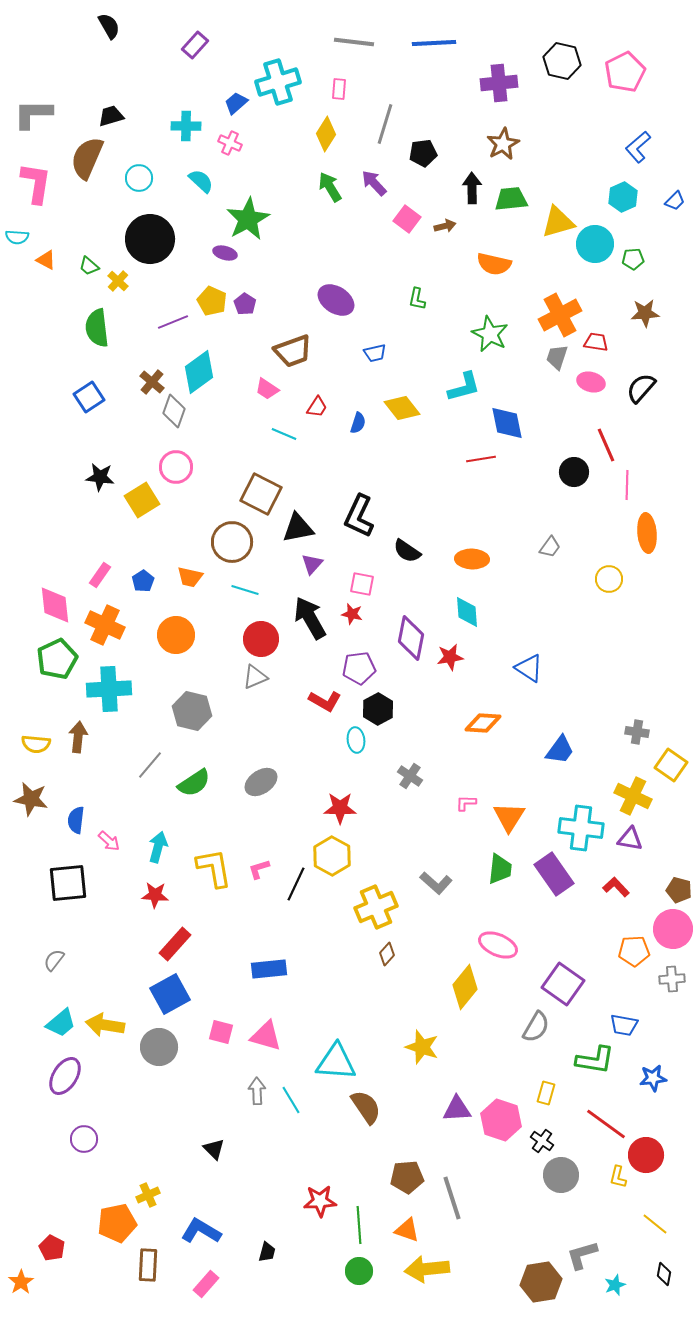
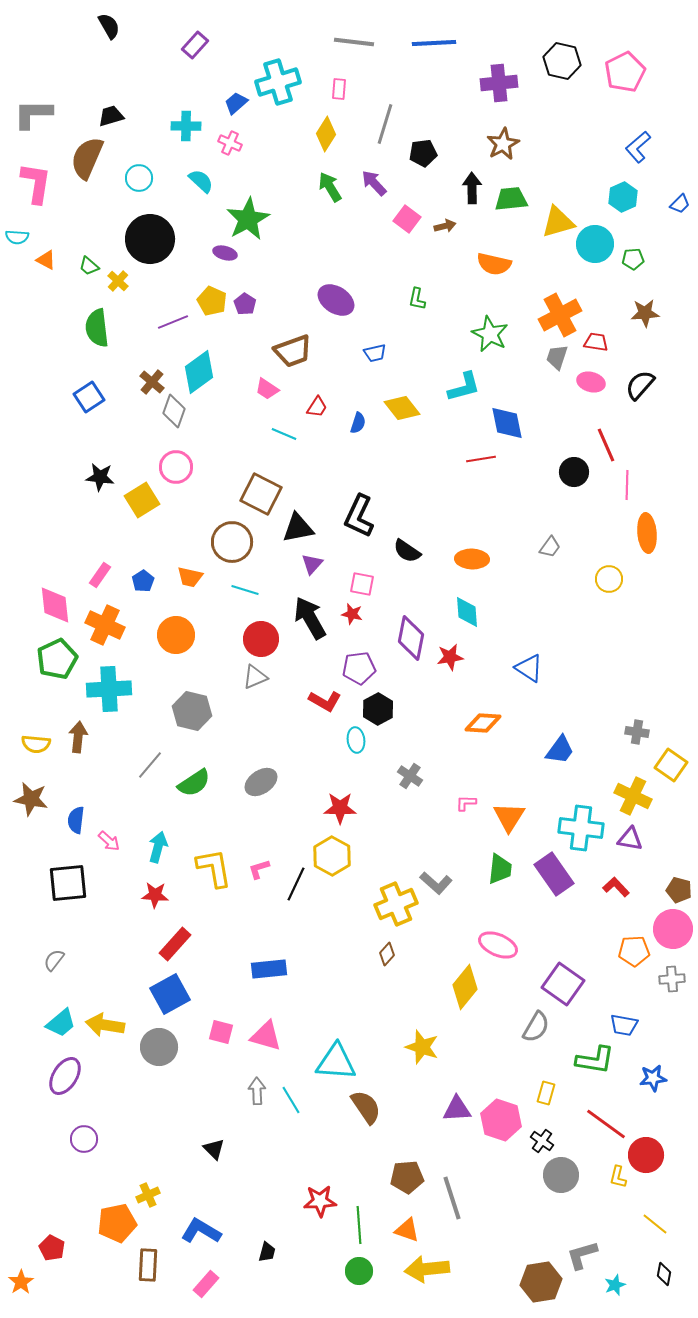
blue trapezoid at (675, 201): moved 5 px right, 3 px down
black semicircle at (641, 388): moved 1 px left, 3 px up
yellow cross at (376, 907): moved 20 px right, 3 px up
